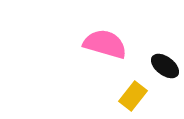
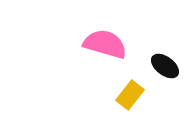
yellow rectangle: moved 3 px left, 1 px up
